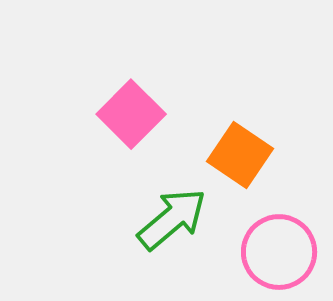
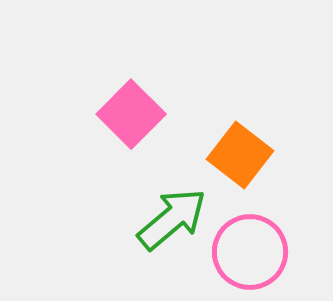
orange square: rotated 4 degrees clockwise
pink circle: moved 29 px left
